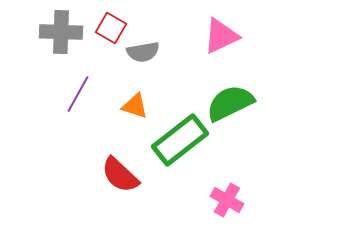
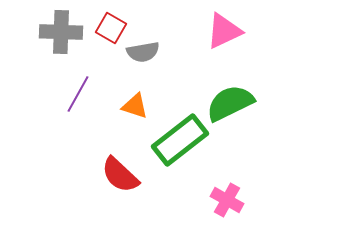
pink triangle: moved 3 px right, 5 px up
